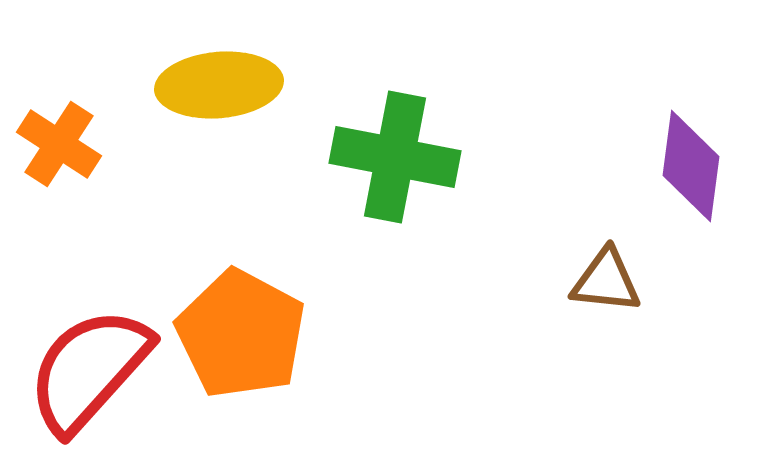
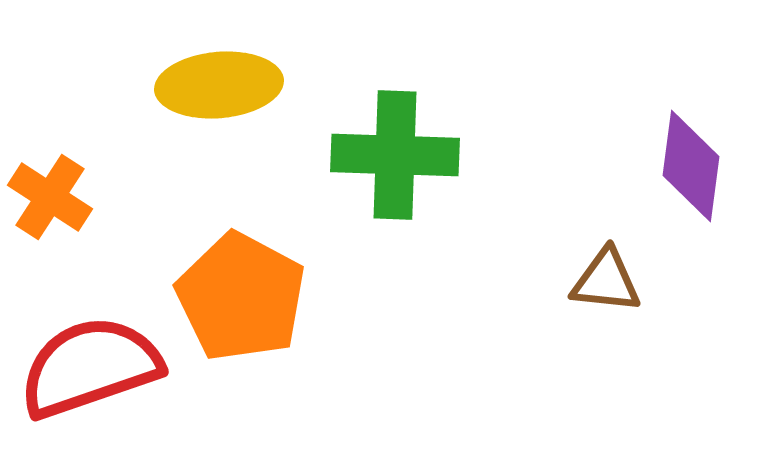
orange cross: moved 9 px left, 53 px down
green cross: moved 2 px up; rotated 9 degrees counterclockwise
orange pentagon: moved 37 px up
red semicircle: moved 1 px right, 3 px up; rotated 29 degrees clockwise
